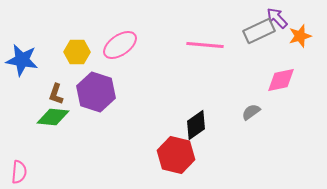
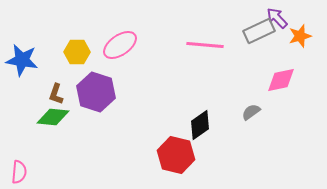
black diamond: moved 4 px right
